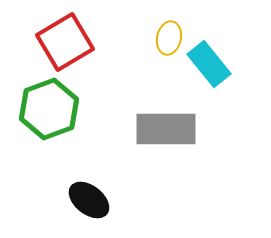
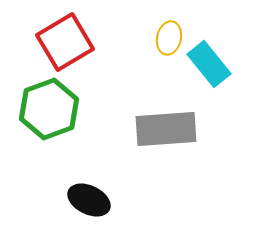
gray rectangle: rotated 4 degrees counterclockwise
black ellipse: rotated 12 degrees counterclockwise
